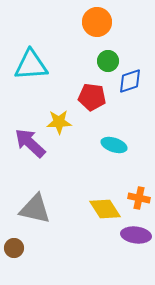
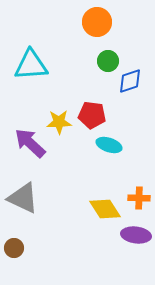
red pentagon: moved 18 px down
cyan ellipse: moved 5 px left
orange cross: rotated 10 degrees counterclockwise
gray triangle: moved 12 px left, 11 px up; rotated 12 degrees clockwise
